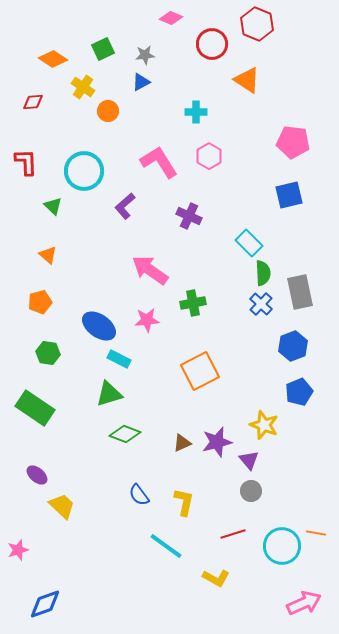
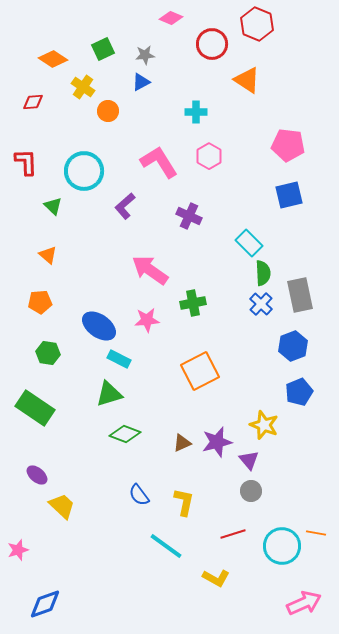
pink pentagon at (293, 142): moved 5 px left, 3 px down
gray rectangle at (300, 292): moved 3 px down
orange pentagon at (40, 302): rotated 10 degrees clockwise
